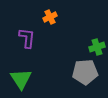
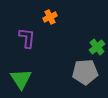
green cross: rotated 21 degrees counterclockwise
